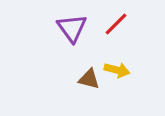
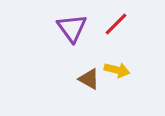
brown triangle: rotated 15 degrees clockwise
